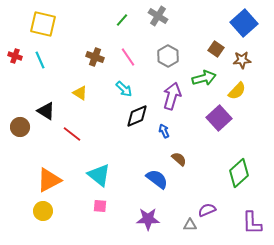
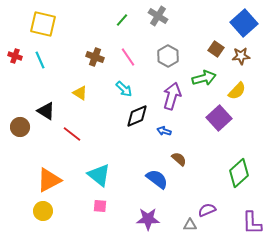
brown star: moved 1 px left, 4 px up
blue arrow: rotated 48 degrees counterclockwise
